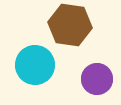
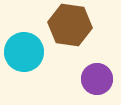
cyan circle: moved 11 px left, 13 px up
